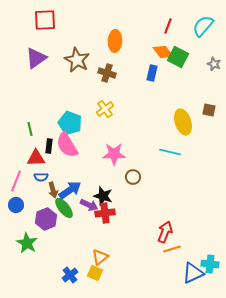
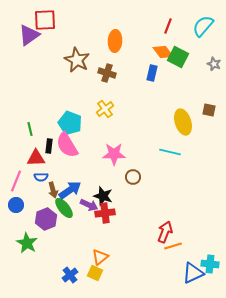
purple triangle: moved 7 px left, 23 px up
orange line: moved 1 px right, 3 px up
